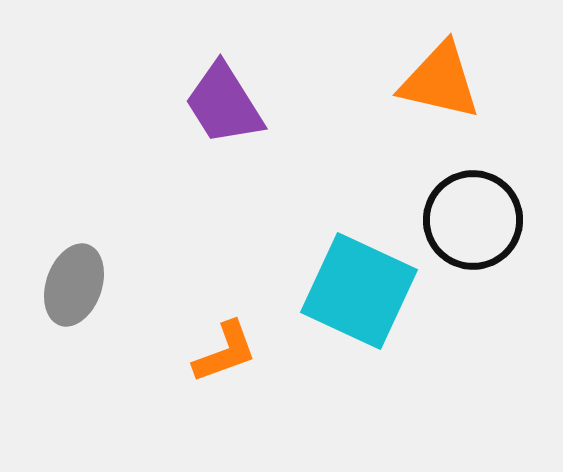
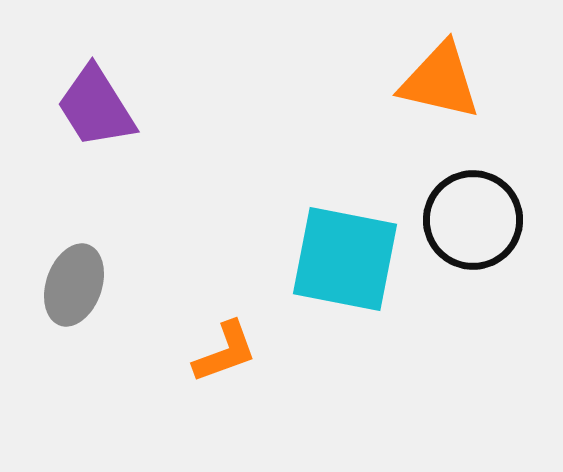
purple trapezoid: moved 128 px left, 3 px down
cyan square: moved 14 px left, 32 px up; rotated 14 degrees counterclockwise
